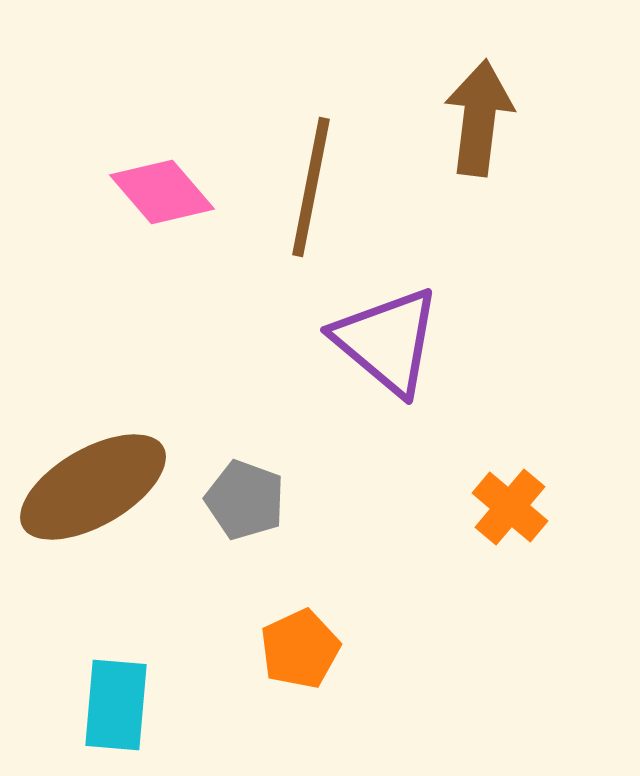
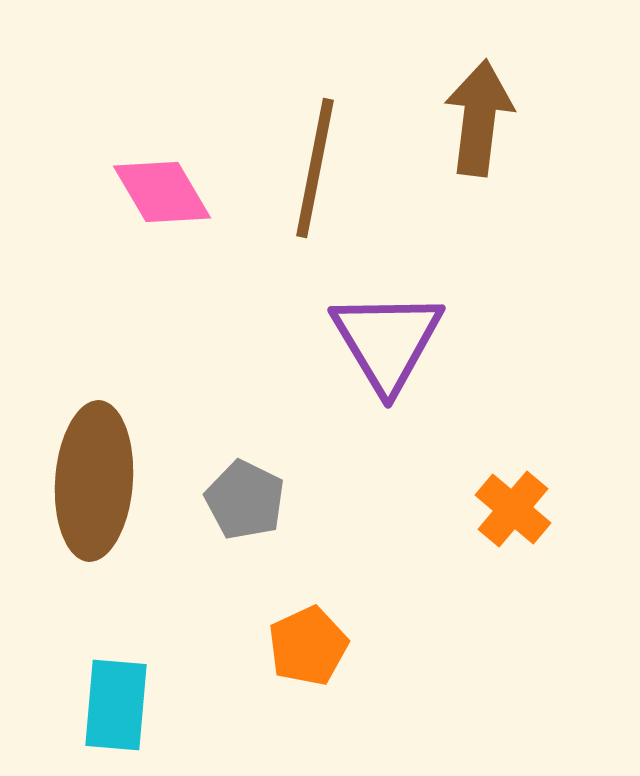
brown line: moved 4 px right, 19 px up
pink diamond: rotated 10 degrees clockwise
purple triangle: rotated 19 degrees clockwise
brown ellipse: moved 1 px right, 6 px up; rotated 56 degrees counterclockwise
gray pentagon: rotated 6 degrees clockwise
orange cross: moved 3 px right, 2 px down
orange pentagon: moved 8 px right, 3 px up
